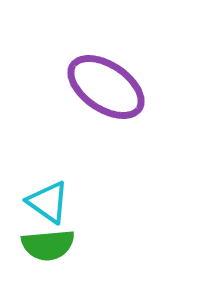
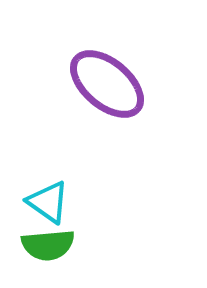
purple ellipse: moved 1 px right, 3 px up; rotated 6 degrees clockwise
